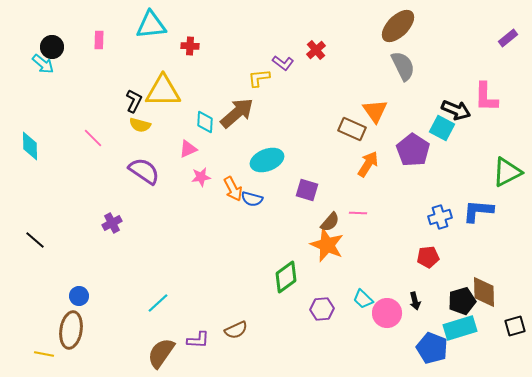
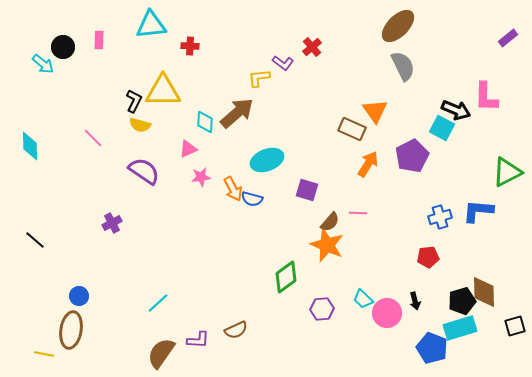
black circle at (52, 47): moved 11 px right
red cross at (316, 50): moved 4 px left, 3 px up
purple pentagon at (413, 150): moved 1 px left, 6 px down; rotated 12 degrees clockwise
